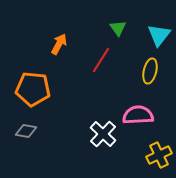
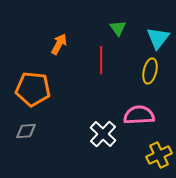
cyan triangle: moved 1 px left, 3 px down
red line: rotated 32 degrees counterclockwise
pink semicircle: moved 1 px right
gray diamond: rotated 15 degrees counterclockwise
